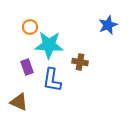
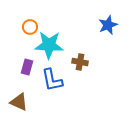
purple rectangle: rotated 35 degrees clockwise
blue L-shape: rotated 20 degrees counterclockwise
